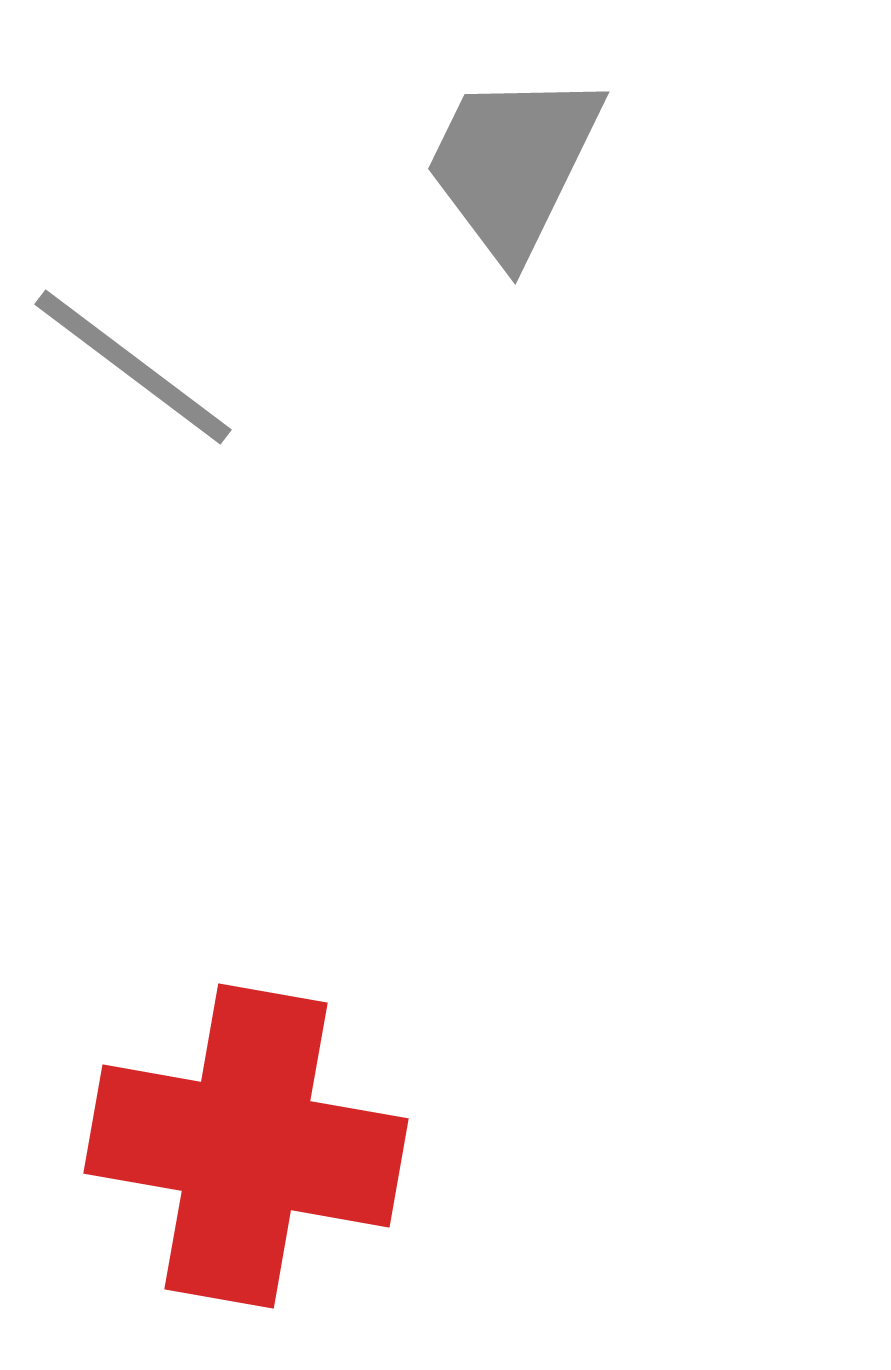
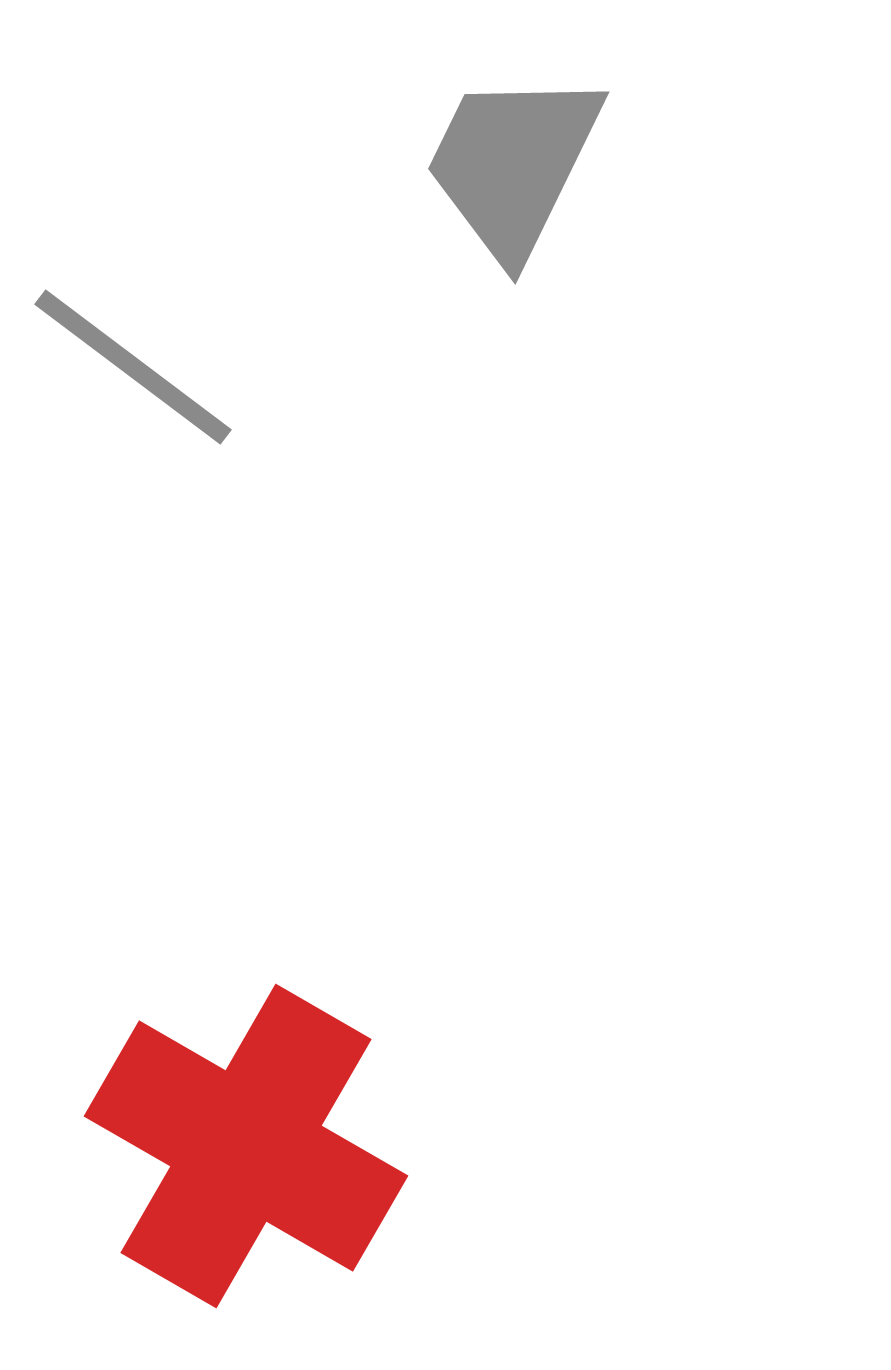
red cross: rotated 20 degrees clockwise
